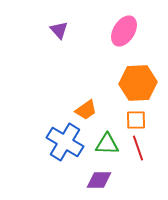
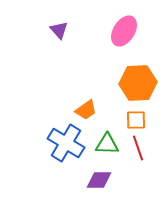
blue cross: moved 1 px right, 1 px down
